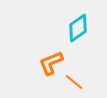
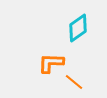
orange L-shape: rotated 24 degrees clockwise
